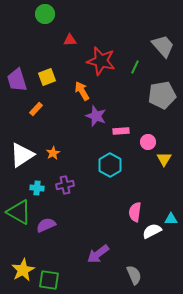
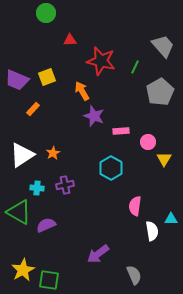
green circle: moved 1 px right, 1 px up
purple trapezoid: rotated 50 degrees counterclockwise
gray pentagon: moved 2 px left, 3 px up; rotated 20 degrees counterclockwise
orange rectangle: moved 3 px left
purple star: moved 2 px left
cyan hexagon: moved 1 px right, 3 px down
pink semicircle: moved 6 px up
white semicircle: rotated 108 degrees clockwise
